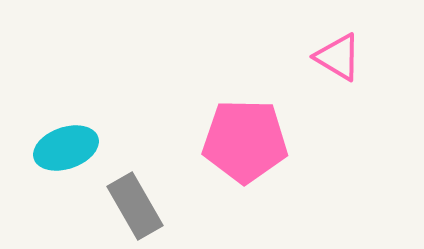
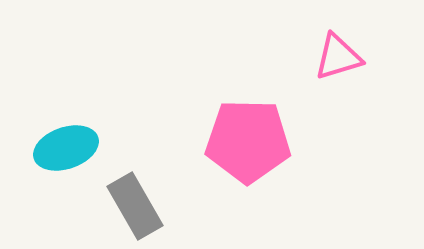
pink triangle: rotated 48 degrees counterclockwise
pink pentagon: moved 3 px right
